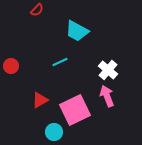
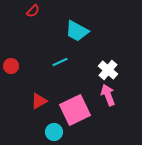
red semicircle: moved 4 px left, 1 px down
pink arrow: moved 1 px right, 1 px up
red triangle: moved 1 px left, 1 px down
